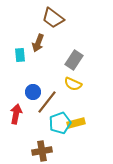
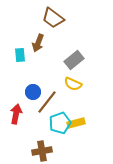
gray rectangle: rotated 18 degrees clockwise
